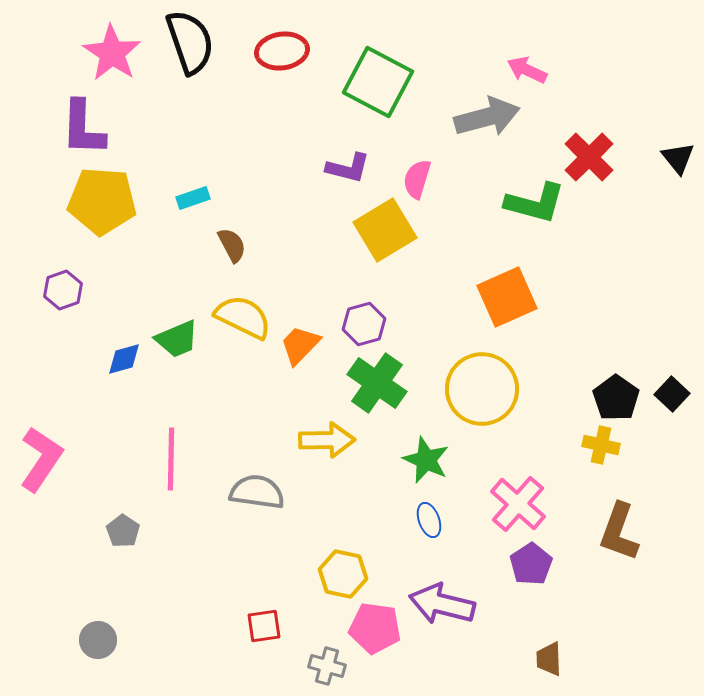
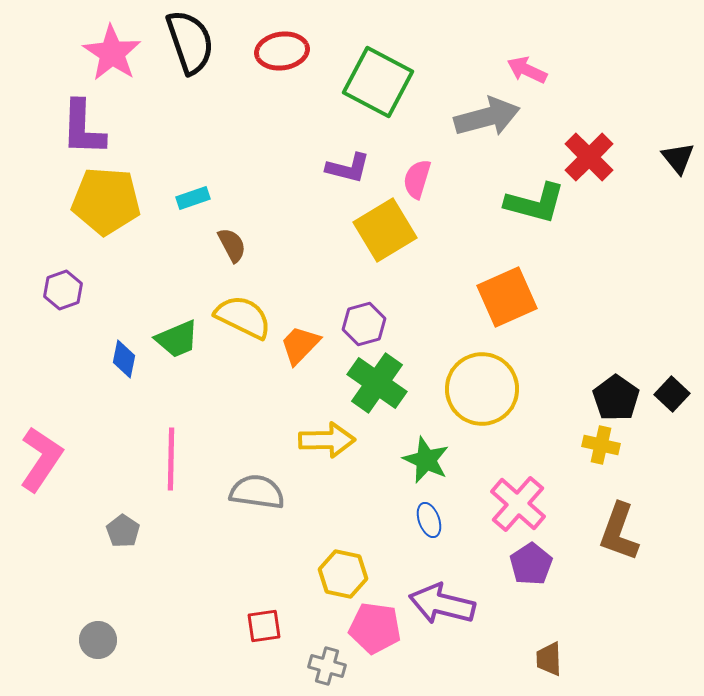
yellow pentagon at (102, 201): moved 4 px right
blue diamond at (124, 359): rotated 63 degrees counterclockwise
